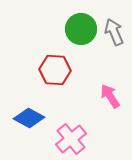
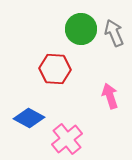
gray arrow: moved 1 px down
red hexagon: moved 1 px up
pink arrow: rotated 15 degrees clockwise
pink cross: moved 4 px left
